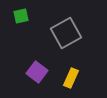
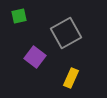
green square: moved 2 px left
purple square: moved 2 px left, 15 px up
